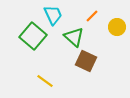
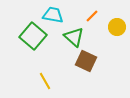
cyan trapezoid: rotated 55 degrees counterclockwise
yellow line: rotated 24 degrees clockwise
